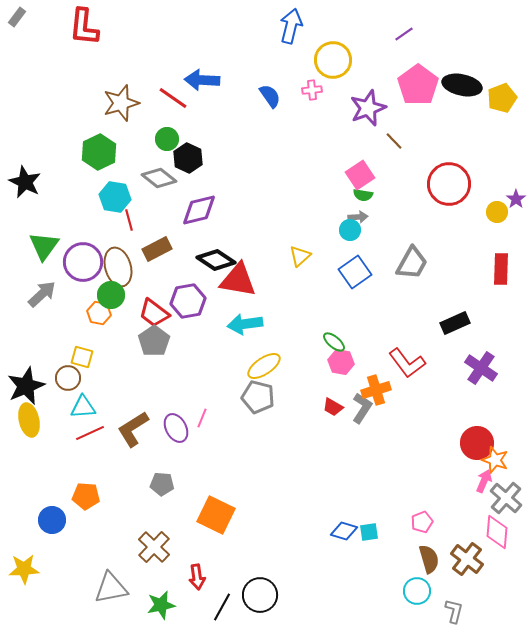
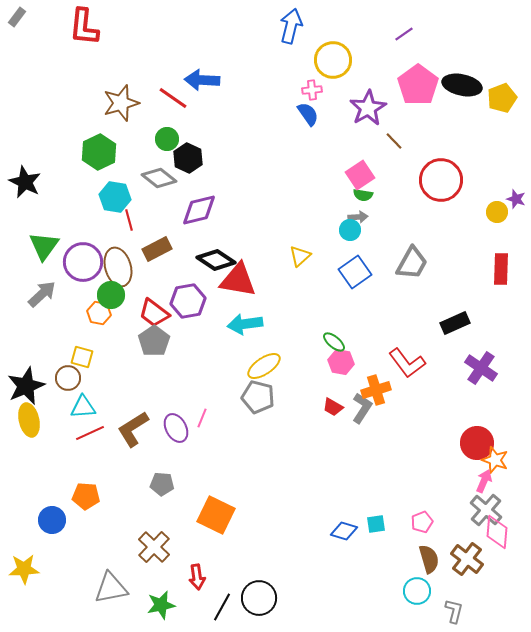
blue semicircle at (270, 96): moved 38 px right, 18 px down
purple star at (368, 108): rotated 9 degrees counterclockwise
red circle at (449, 184): moved 8 px left, 4 px up
purple star at (516, 199): rotated 18 degrees counterclockwise
gray cross at (506, 498): moved 20 px left, 12 px down
cyan square at (369, 532): moved 7 px right, 8 px up
black circle at (260, 595): moved 1 px left, 3 px down
